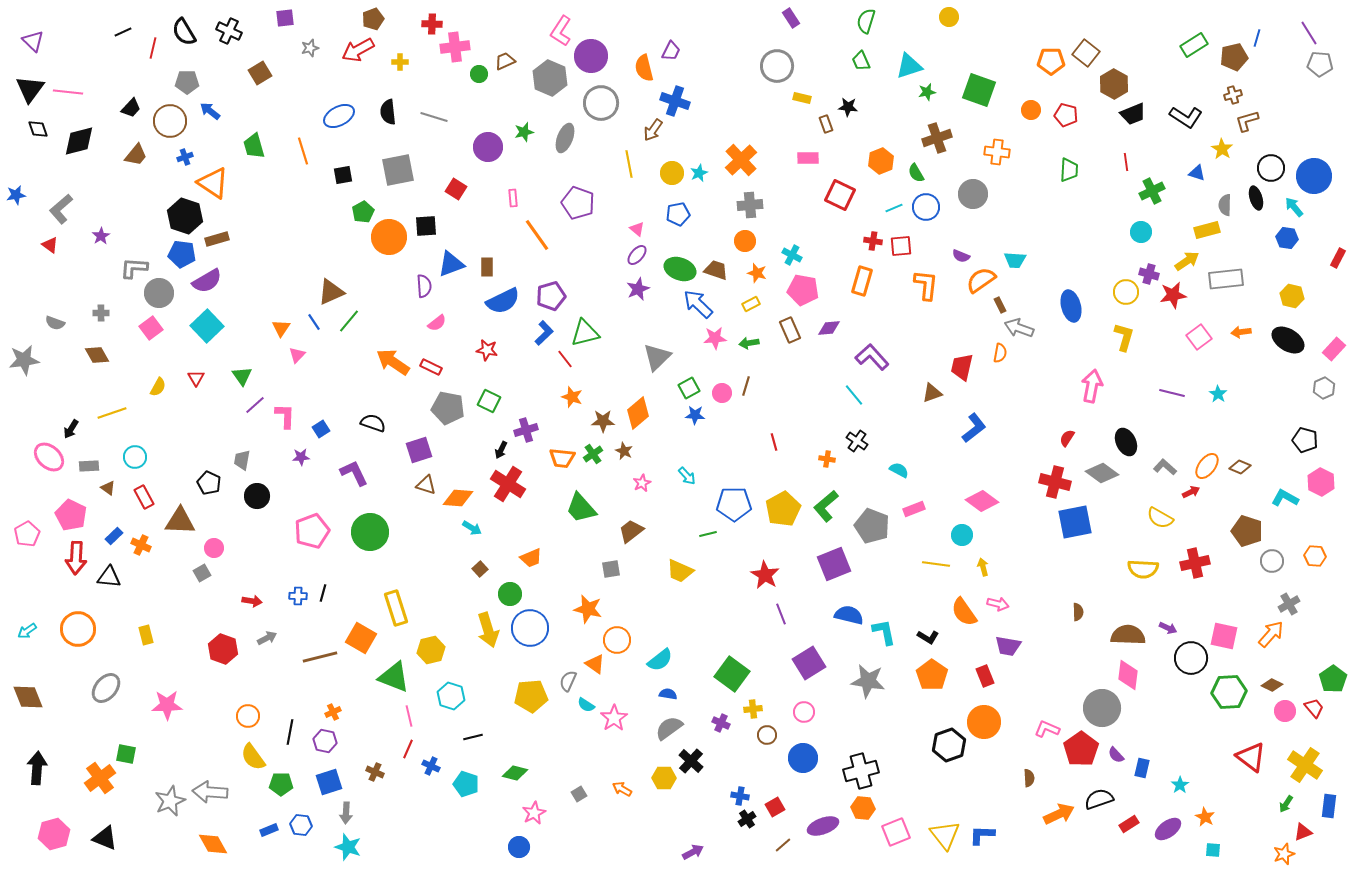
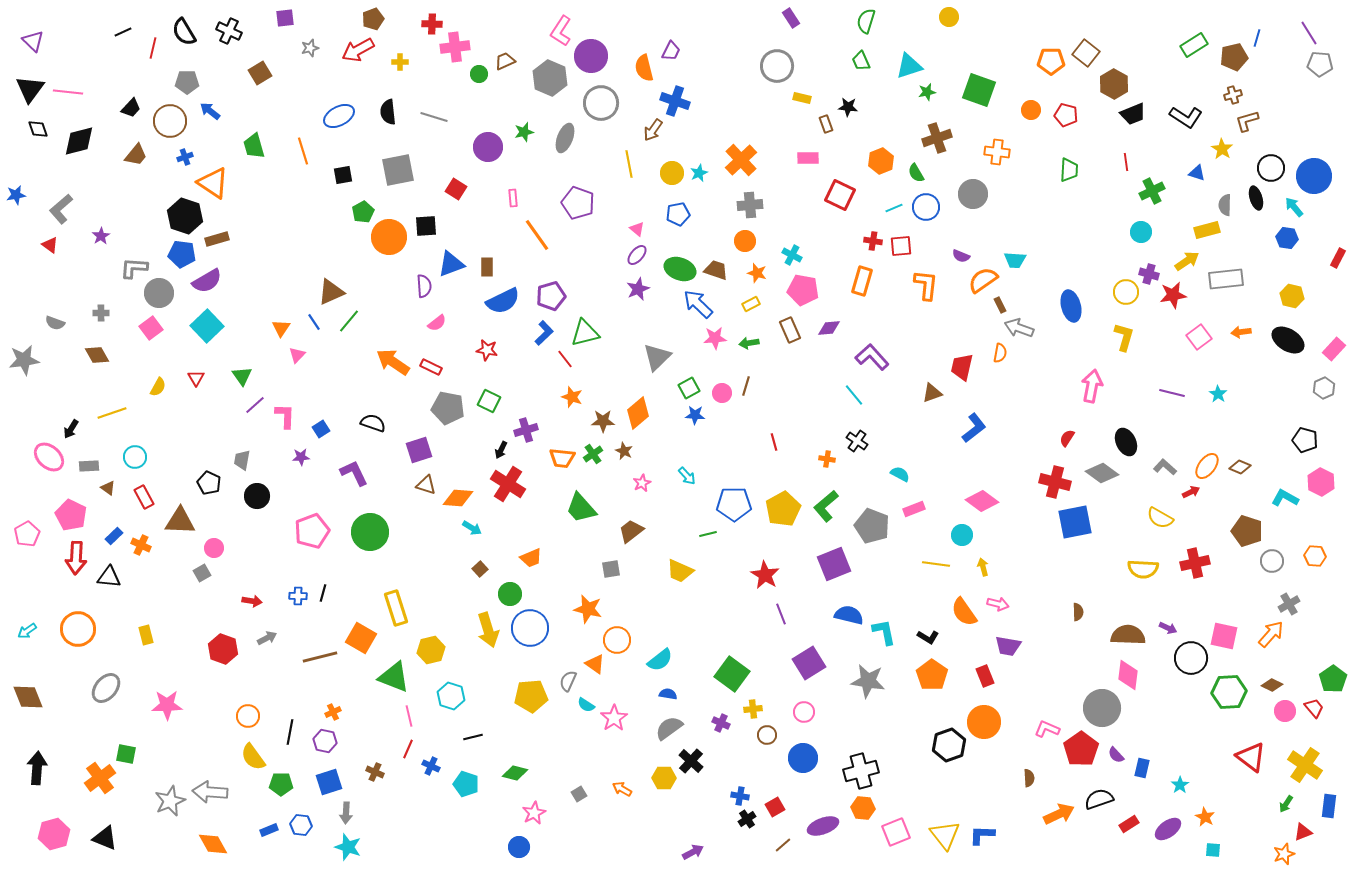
orange semicircle at (981, 280): moved 2 px right
cyan semicircle at (899, 470): moved 1 px right, 4 px down
